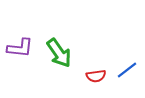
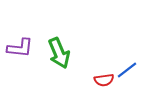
green arrow: rotated 12 degrees clockwise
red semicircle: moved 8 px right, 4 px down
